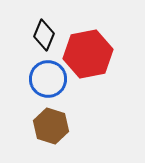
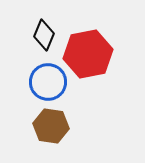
blue circle: moved 3 px down
brown hexagon: rotated 8 degrees counterclockwise
